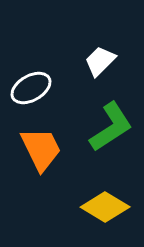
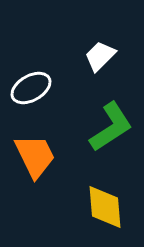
white trapezoid: moved 5 px up
orange trapezoid: moved 6 px left, 7 px down
yellow diamond: rotated 54 degrees clockwise
